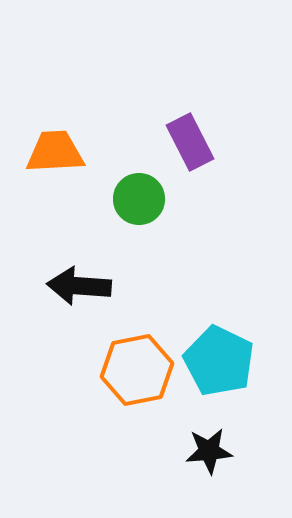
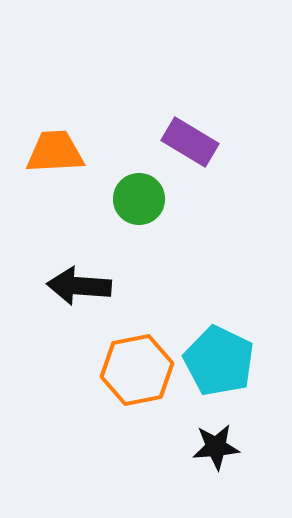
purple rectangle: rotated 32 degrees counterclockwise
black star: moved 7 px right, 4 px up
